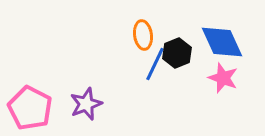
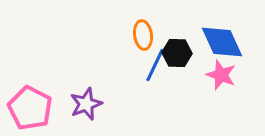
black hexagon: rotated 24 degrees clockwise
blue line: moved 1 px down
pink star: moved 2 px left, 3 px up
